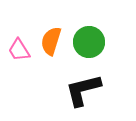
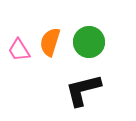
orange semicircle: moved 1 px left, 1 px down
